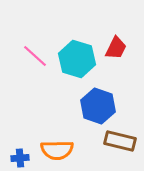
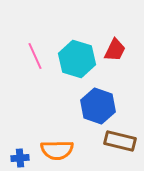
red trapezoid: moved 1 px left, 2 px down
pink line: rotated 24 degrees clockwise
